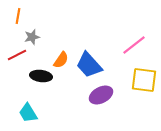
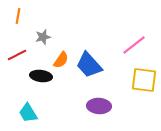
gray star: moved 11 px right
purple ellipse: moved 2 px left, 11 px down; rotated 30 degrees clockwise
